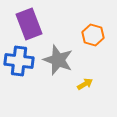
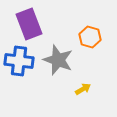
orange hexagon: moved 3 px left, 2 px down
yellow arrow: moved 2 px left, 5 px down
